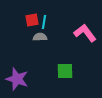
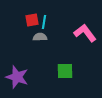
purple star: moved 2 px up
